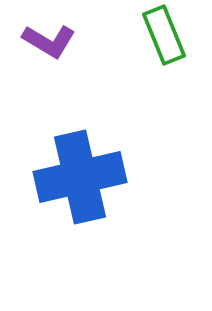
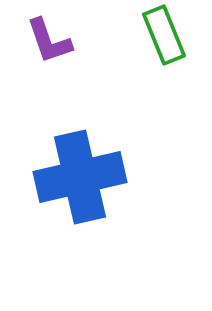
purple L-shape: rotated 40 degrees clockwise
